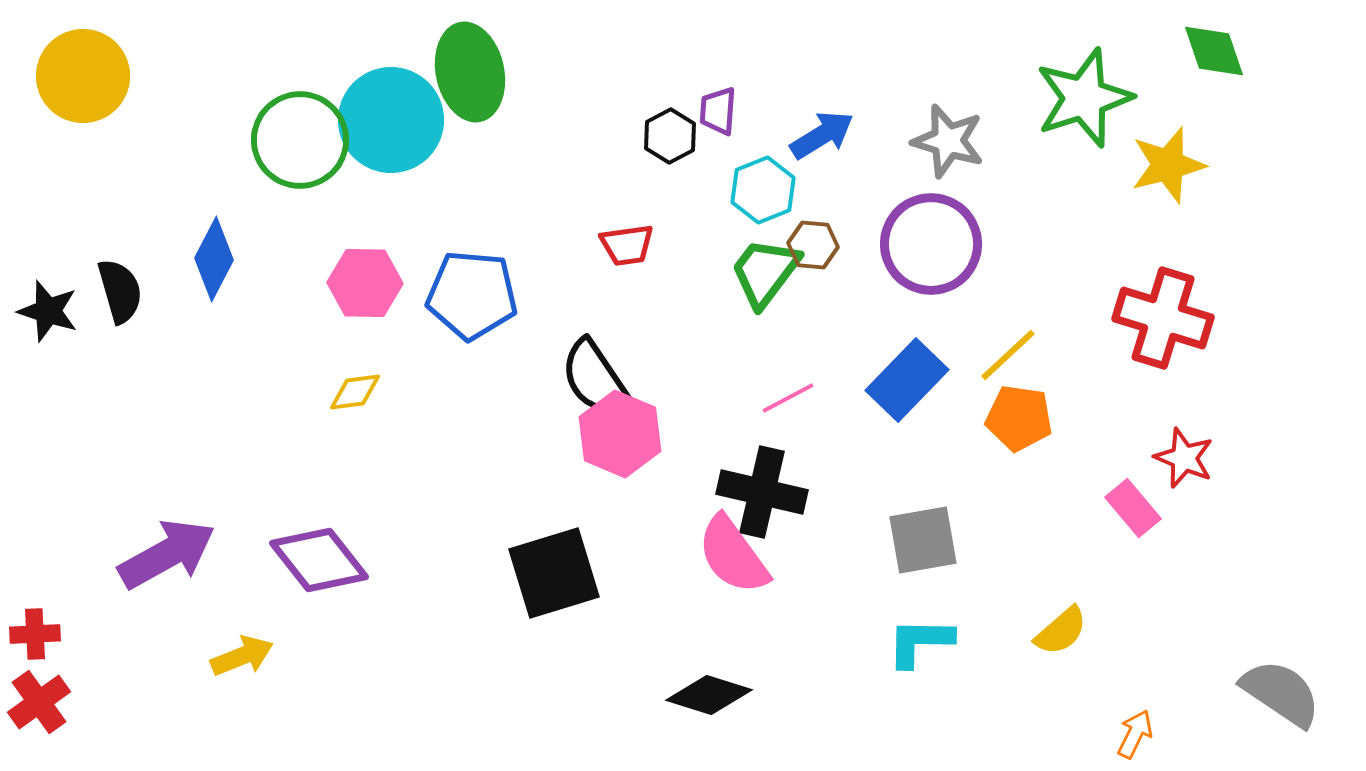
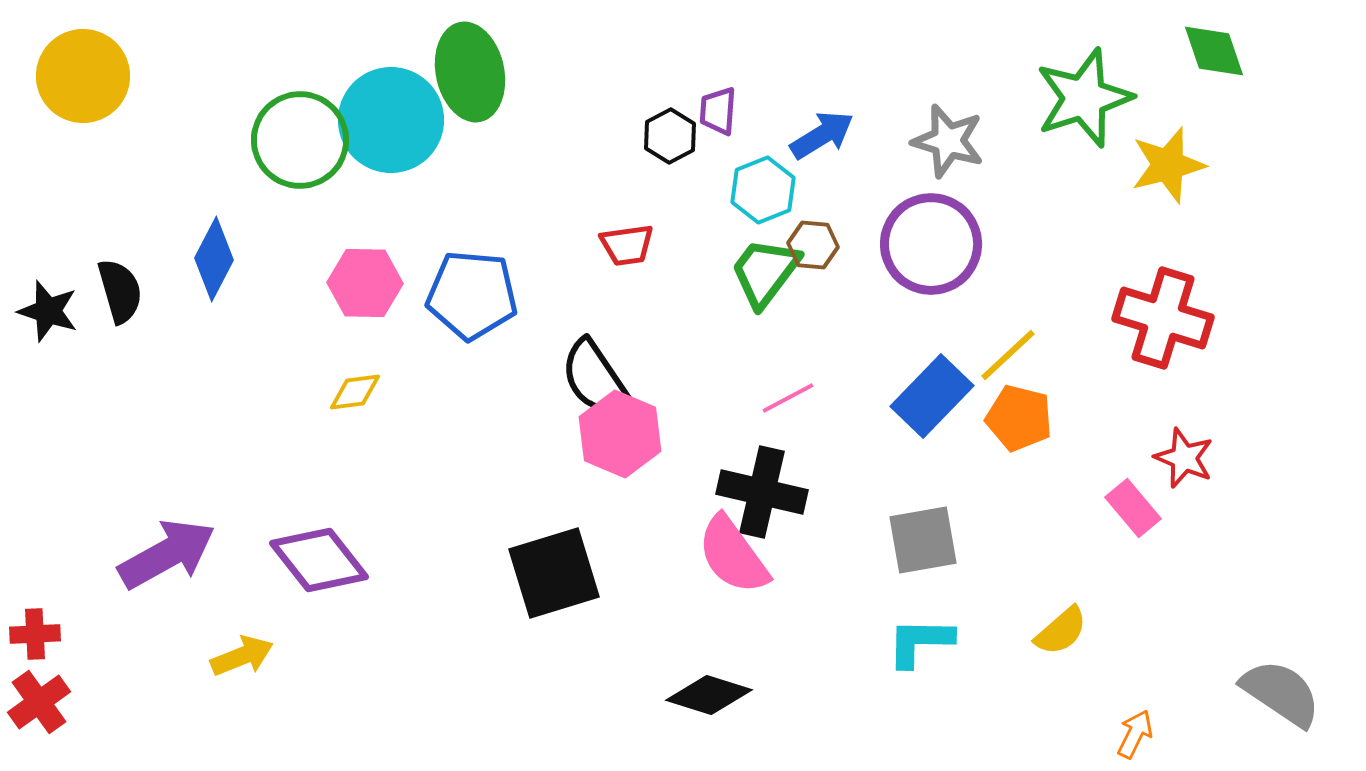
blue rectangle at (907, 380): moved 25 px right, 16 px down
orange pentagon at (1019, 418): rotated 6 degrees clockwise
